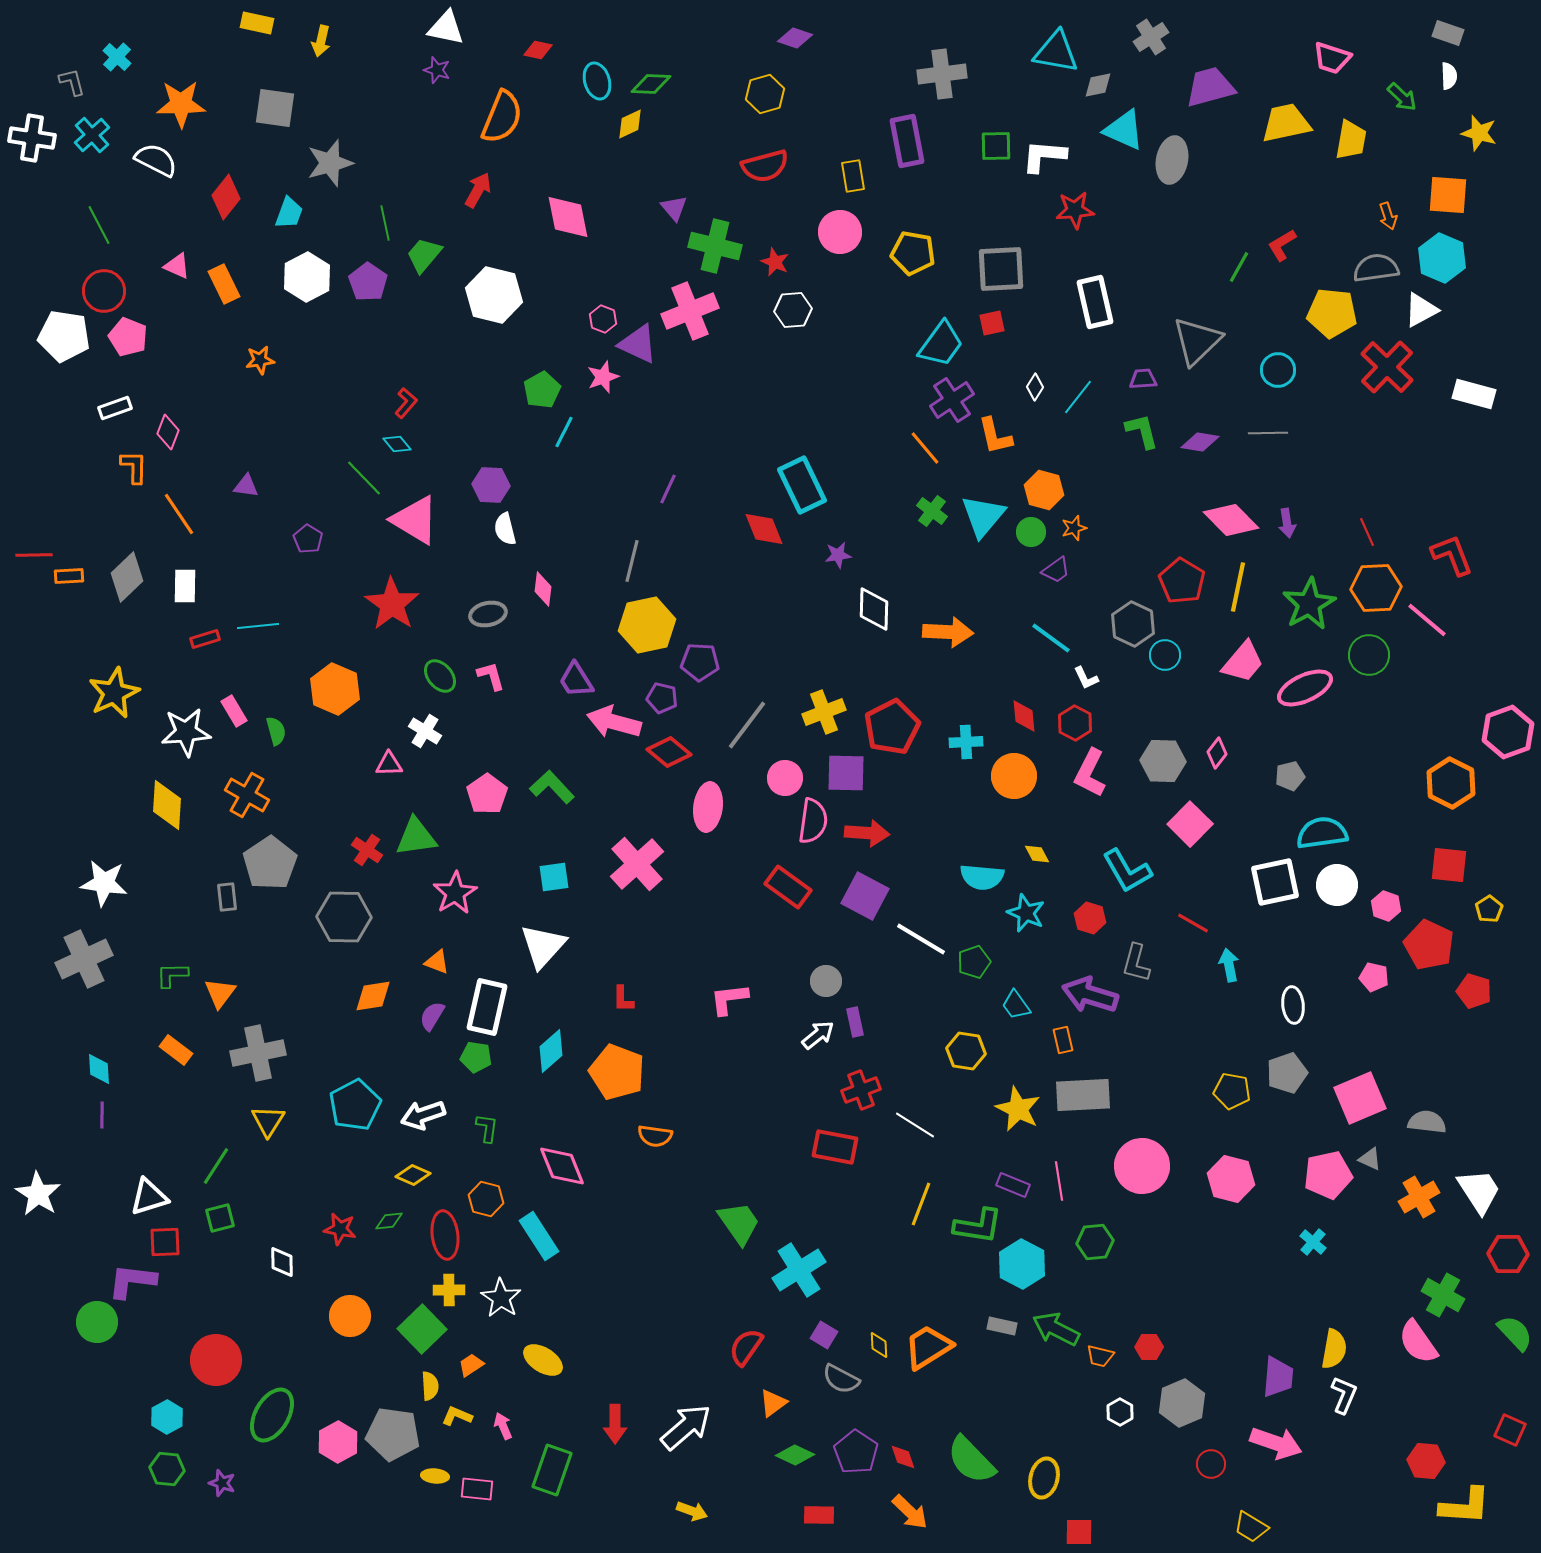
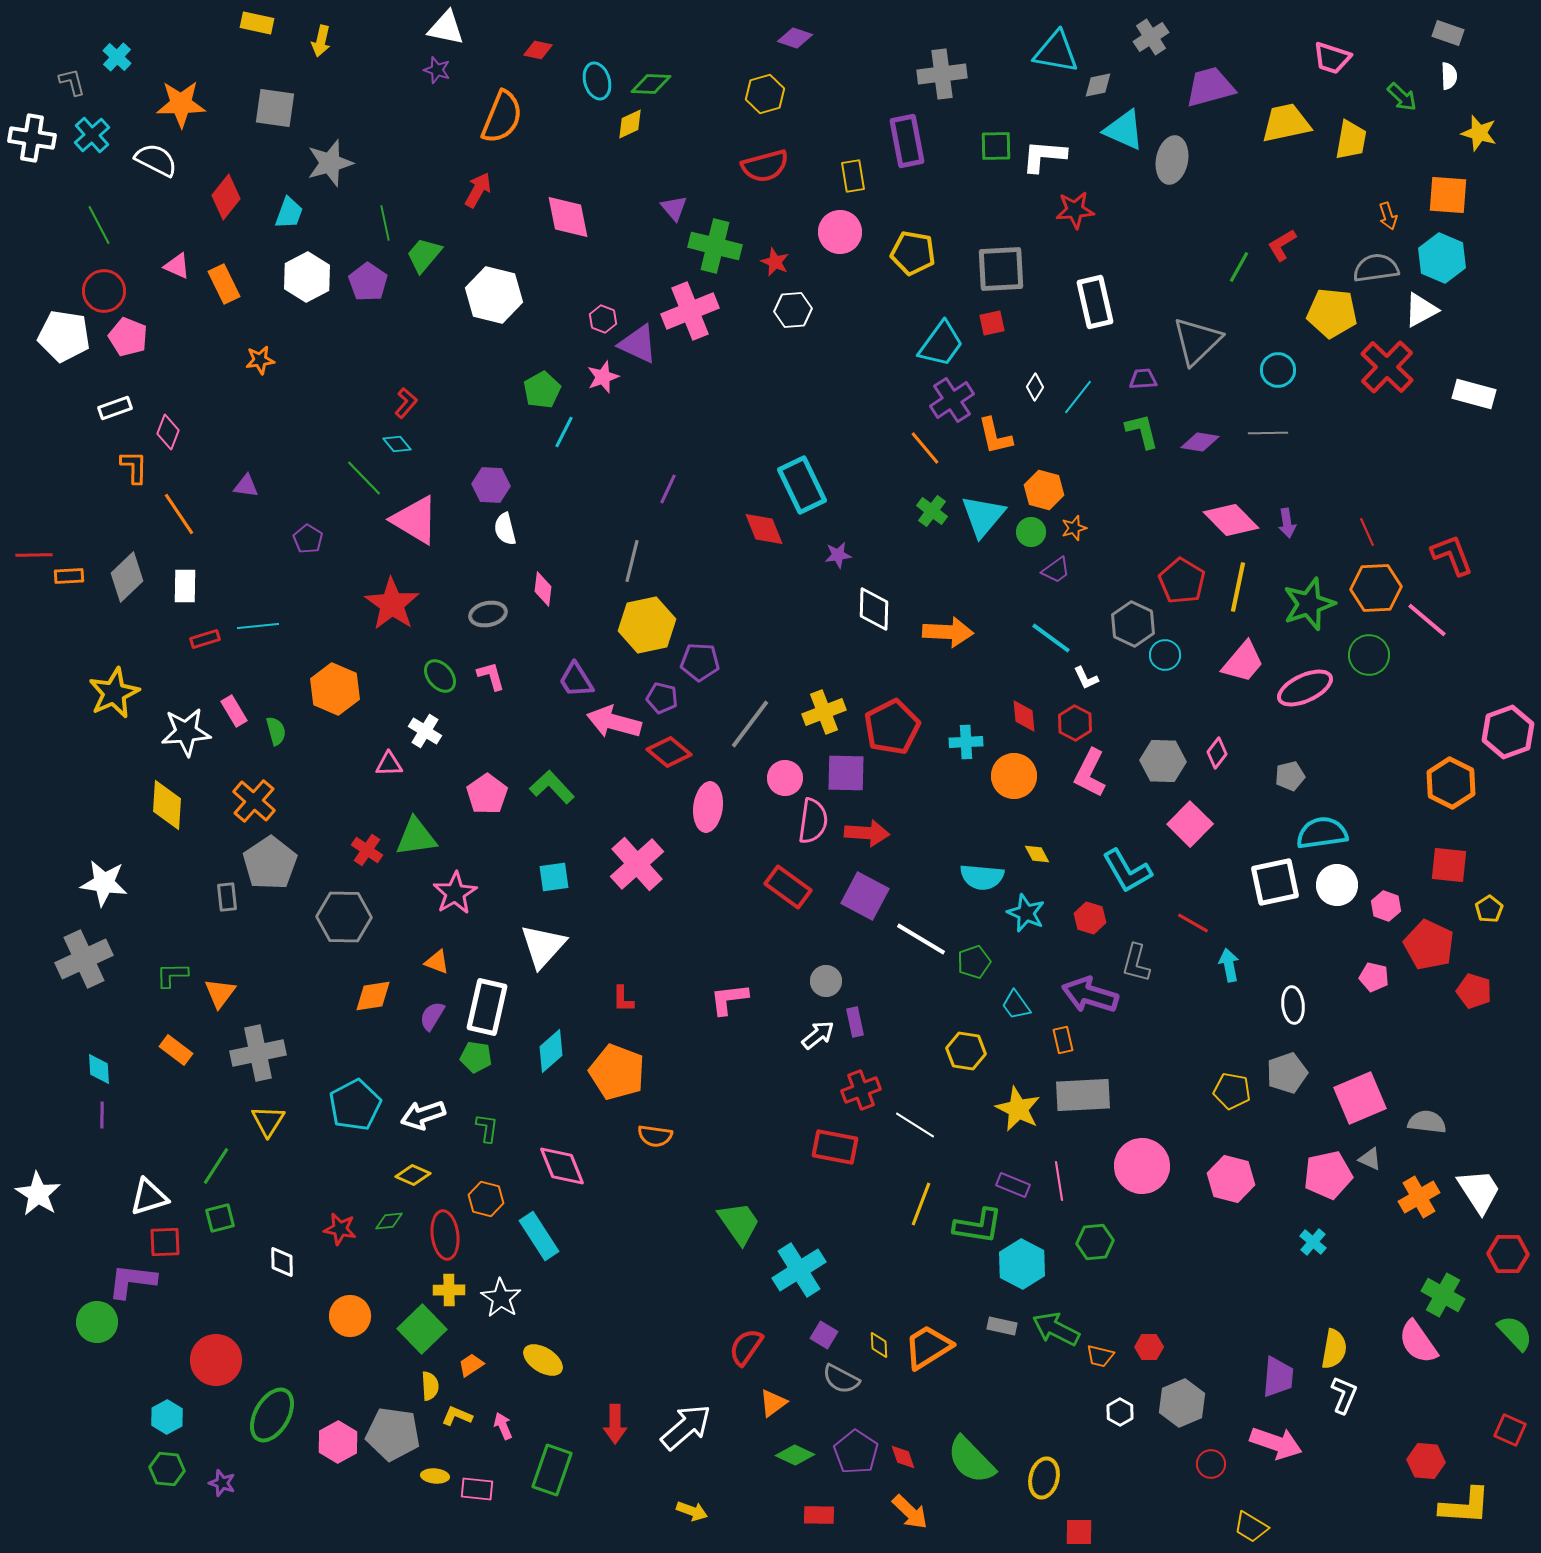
green star at (1309, 604): rotated 10 degrees clockwise
gray line at (747, 725): moved 3 px right, 1 px up
orange cross at (247, 795): moved 7 px right, 6 px down; rotated 12 degrees clockwise
